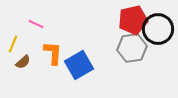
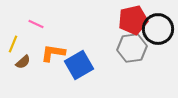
orange L-shape: rotated 85 degrees counterclockwise
